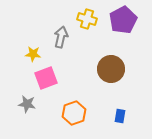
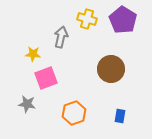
purple pentagon: rotated 12 degrees counterclockwise
